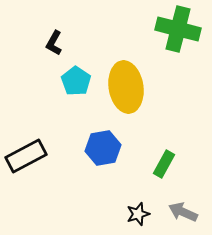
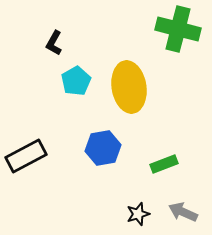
cyan pentagon: rotated 8 degrees clockwise
yellow ellipse: moved 3 px right
green rectangle: rotated 40 degrees clockwise
